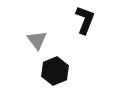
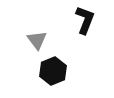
black hexagon: moved 2 px left
